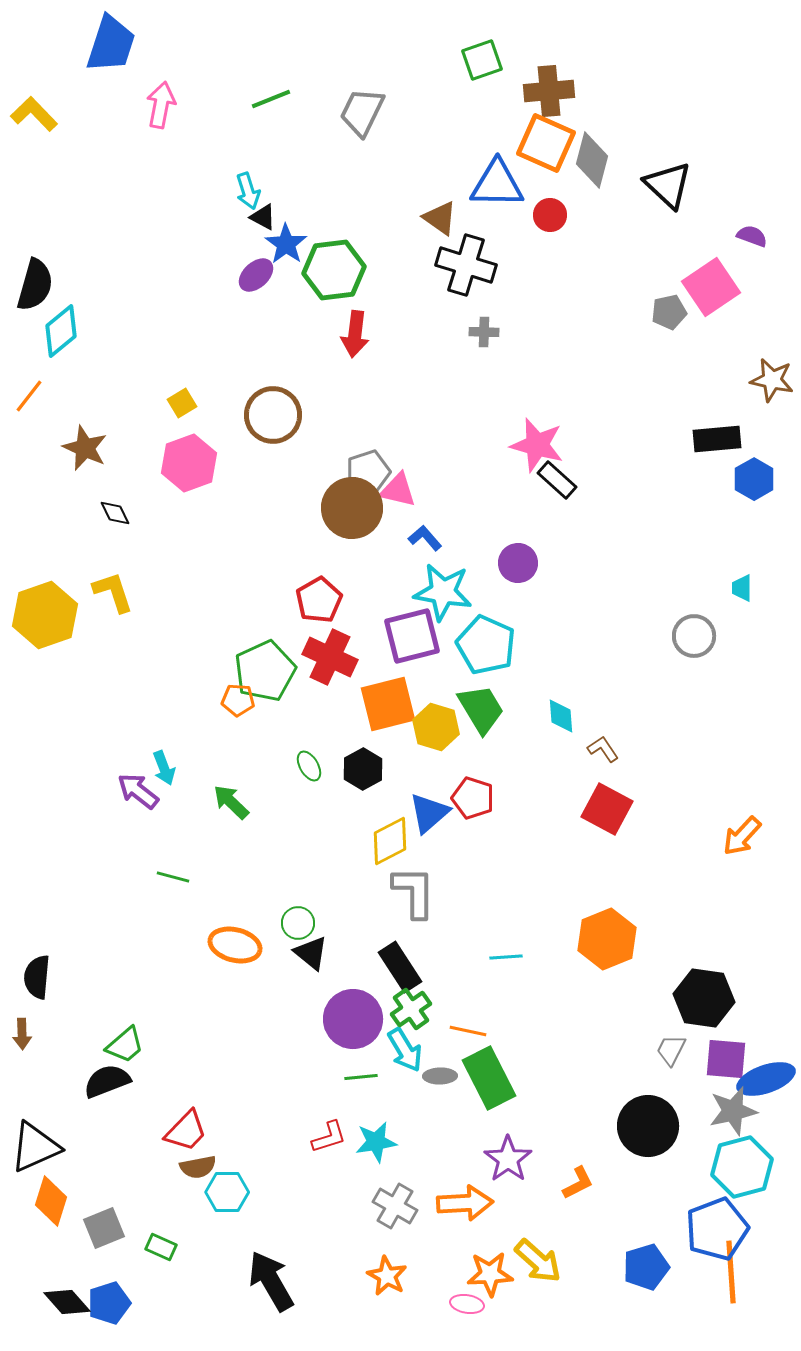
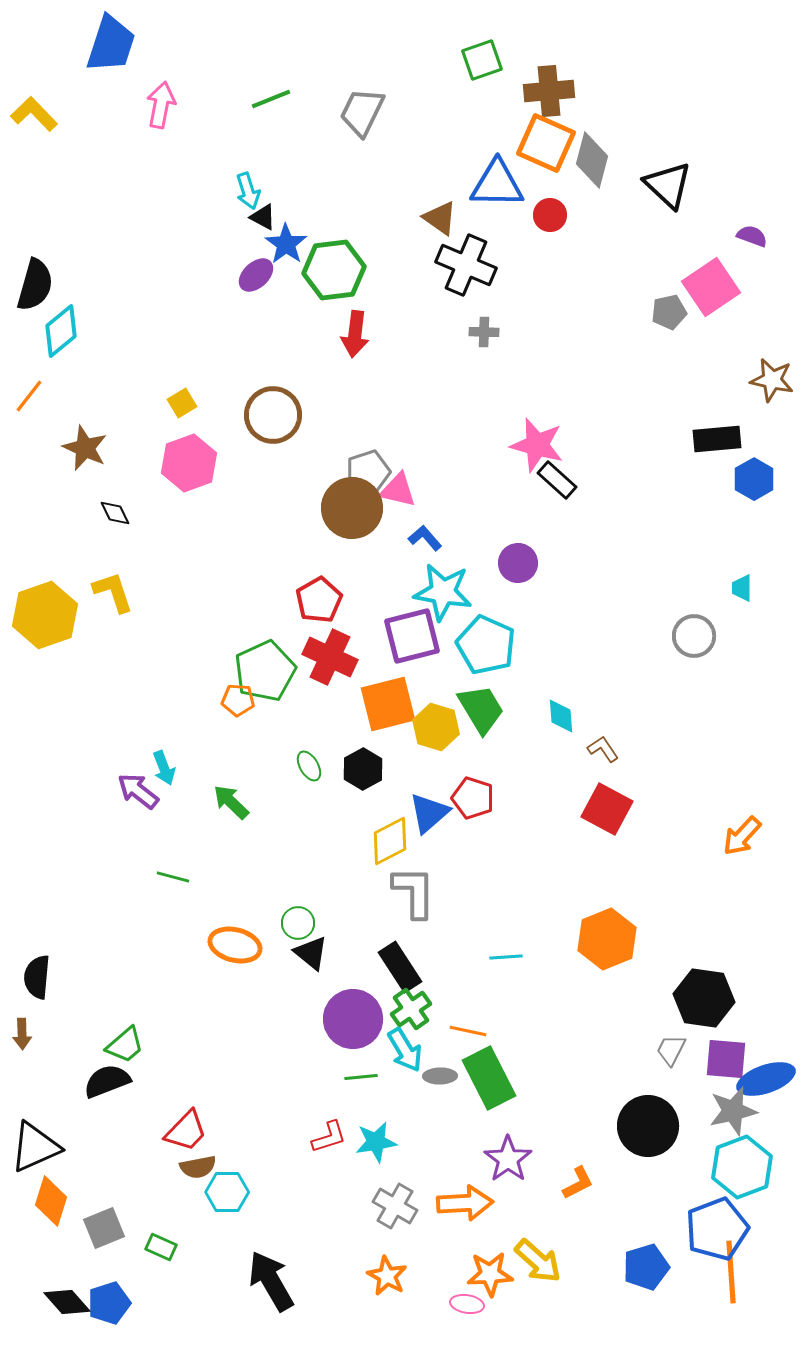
black cross at (466, 265): rotated 6 degrees clockwise
cyan hexagon at (742, 1167): rotated 6 degrees counterclockwise
